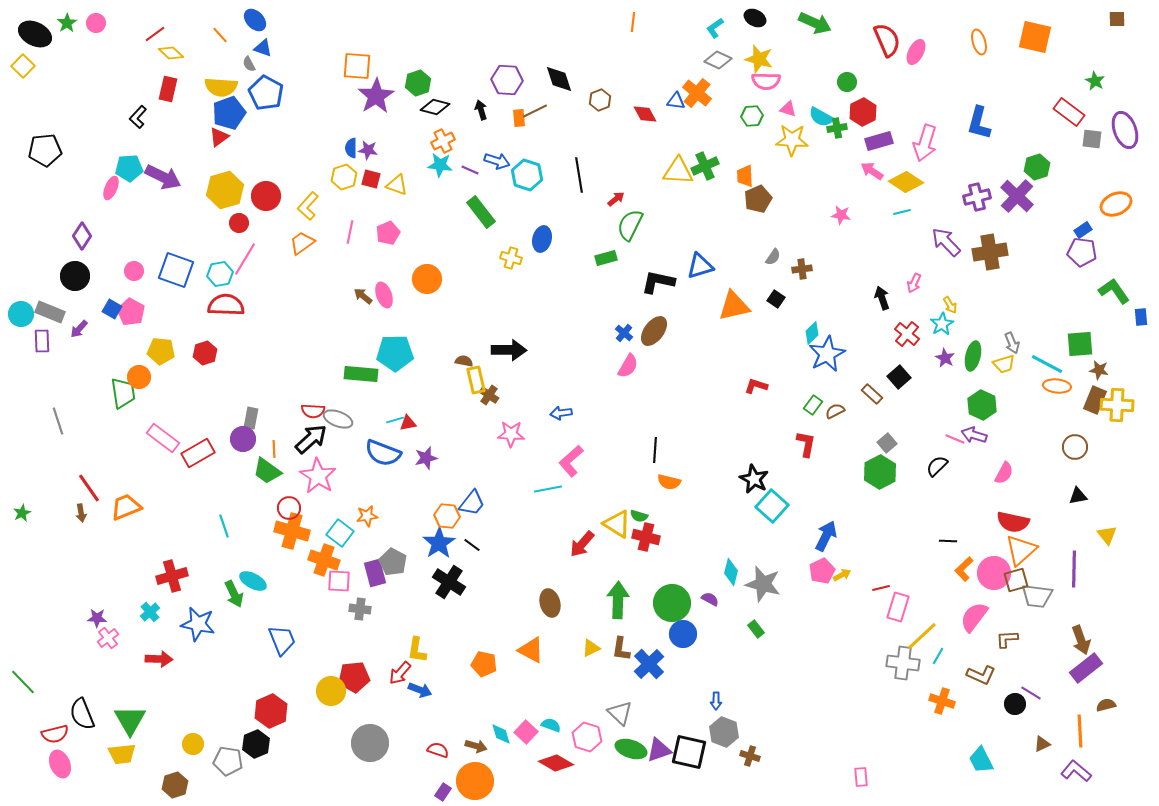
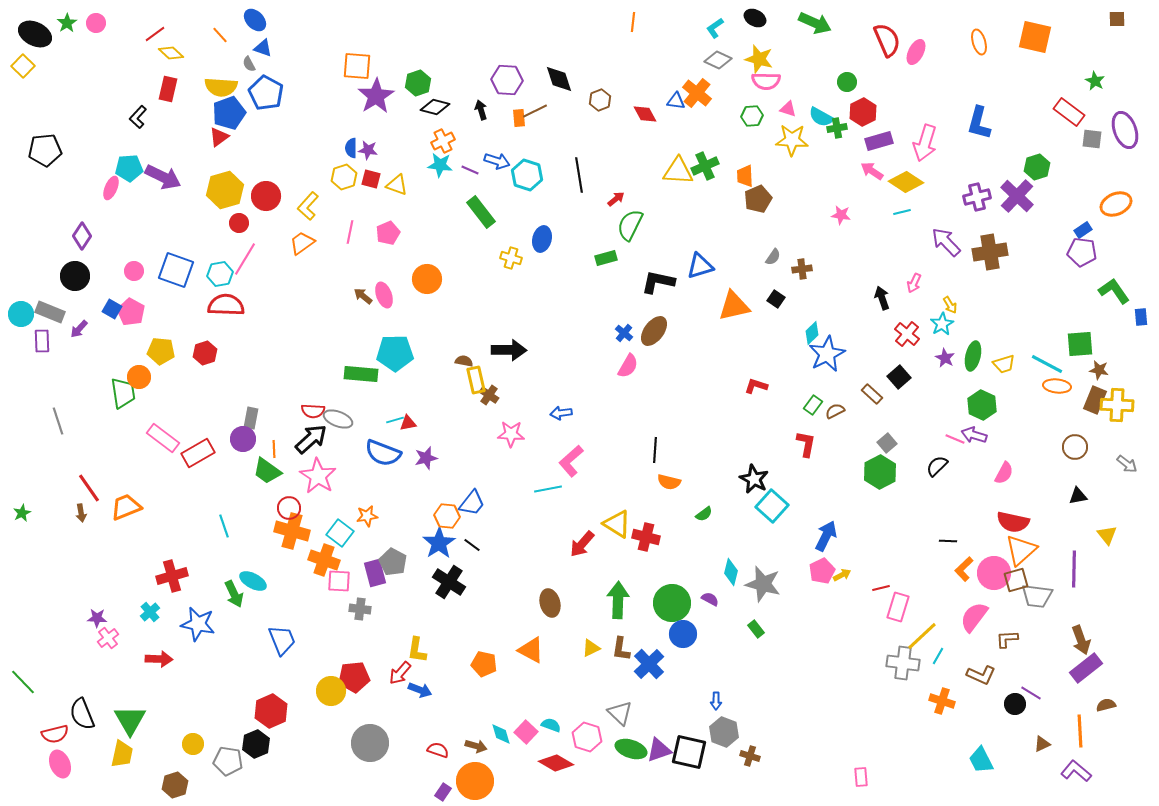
gray arrow at (1012, 343): moved 115 px right, 121 px down; rotated 30 degrees counterclockwise
green semicircle at (639, 516): moved 65 px right, 2 px up; rotated 54 degrees counterclockwise
yellow trapezoid at (122, 754): rotated 72 degrees counterclockwise
